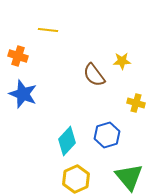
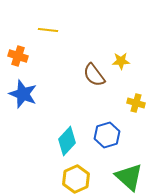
yellow star: moved 1 px left
green triangle: rotated 8 degrees counterclockwise
